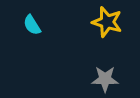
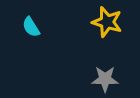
cyan semicircle: moved 1 px left, 2 px down
